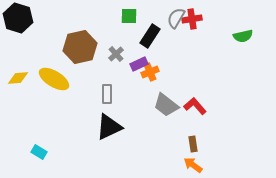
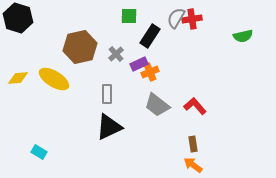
gray trapezoid: moved 9 px left
